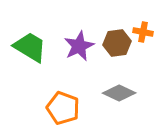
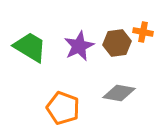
gray diamond: rotated 16 degrees counterclockwise
